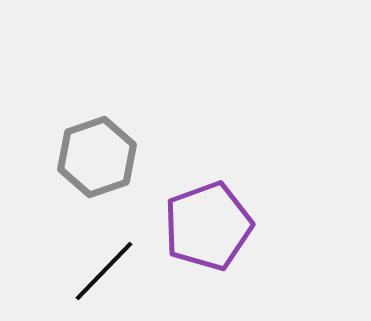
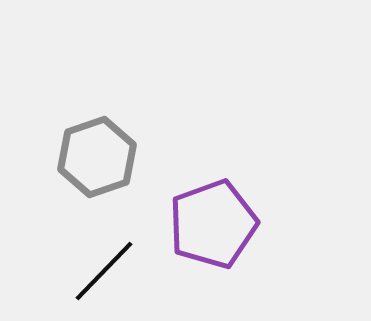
purple pentagon: moved 5 px right, 2 px up
